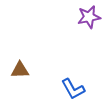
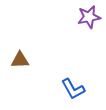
brown triangle: moved 10 px up
